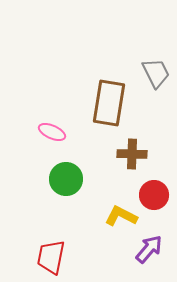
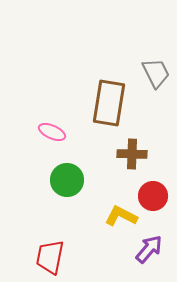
green circle: moved 1 px right, 1 px down
red circle: moved 1 px left, 1 px down
red trapezoid: moved 1 px left
